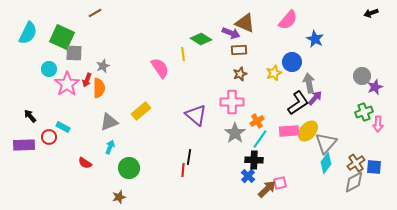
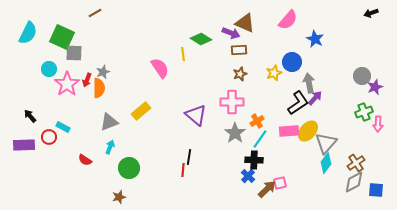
gray star at (103, 66): moved 6 px down
red semicircle at (85, 163): moved 3 px up
blue square at (374, 167): moved 2 px right, 23 px down
